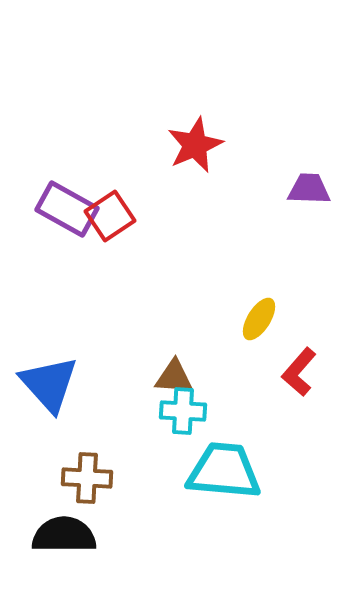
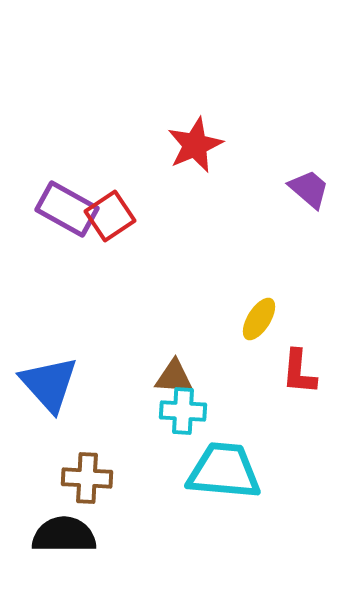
purple trapezoid: rotated 39 degrees clockwise
red L-shape: rotated 36 degrees counterclockwise
